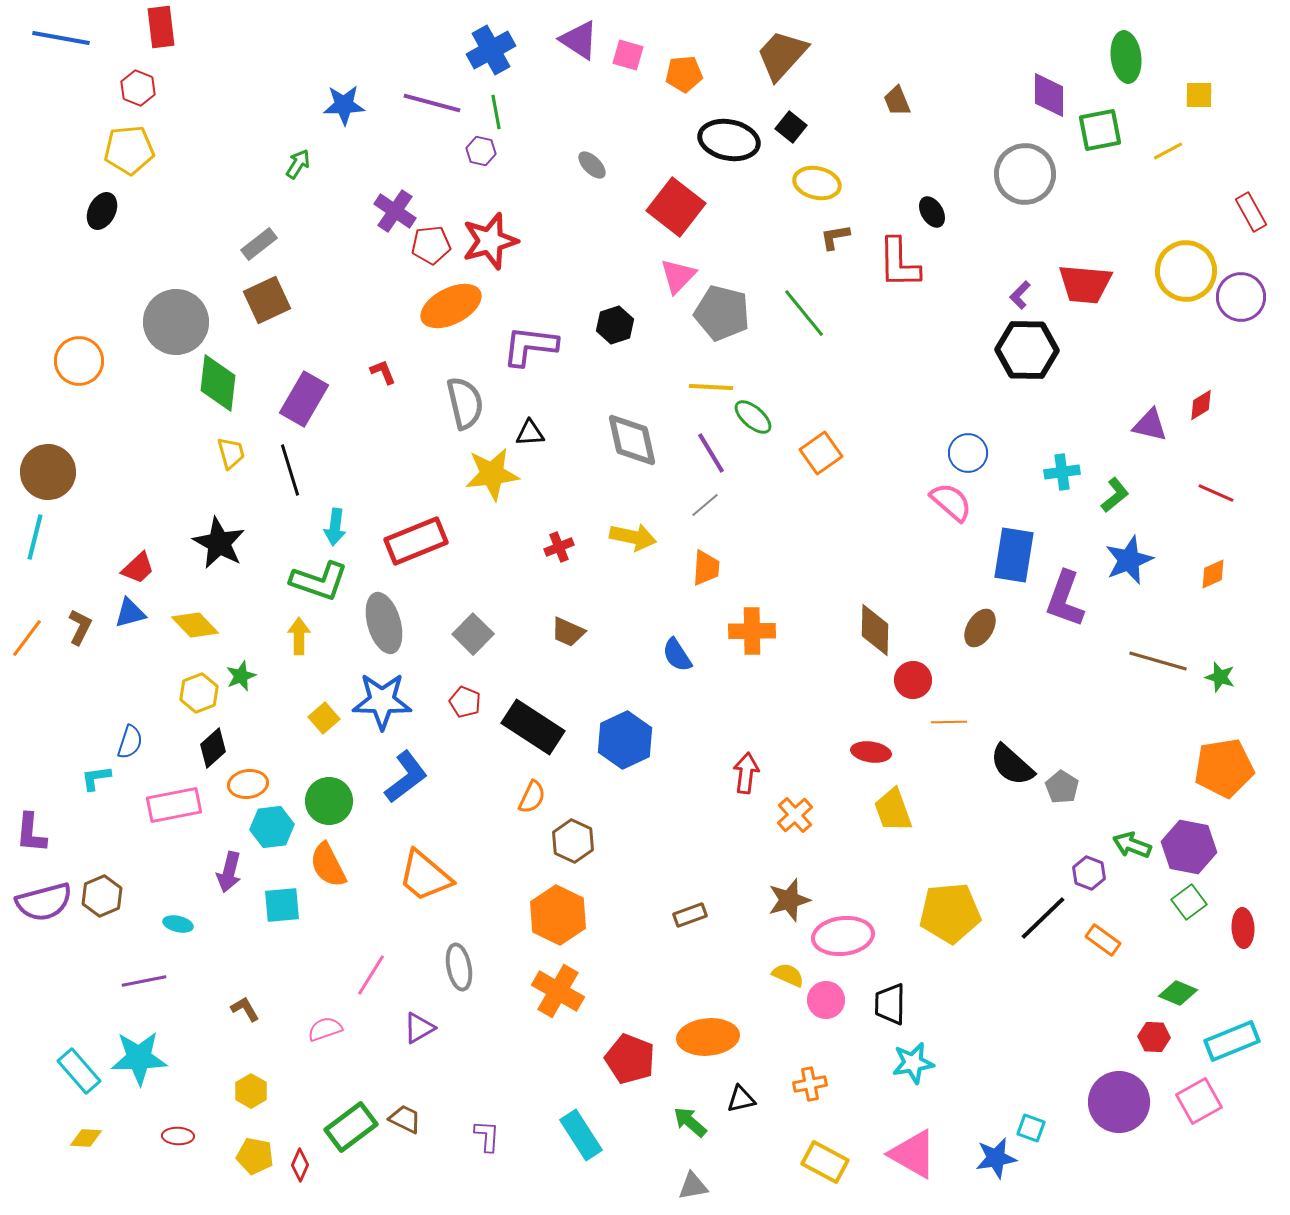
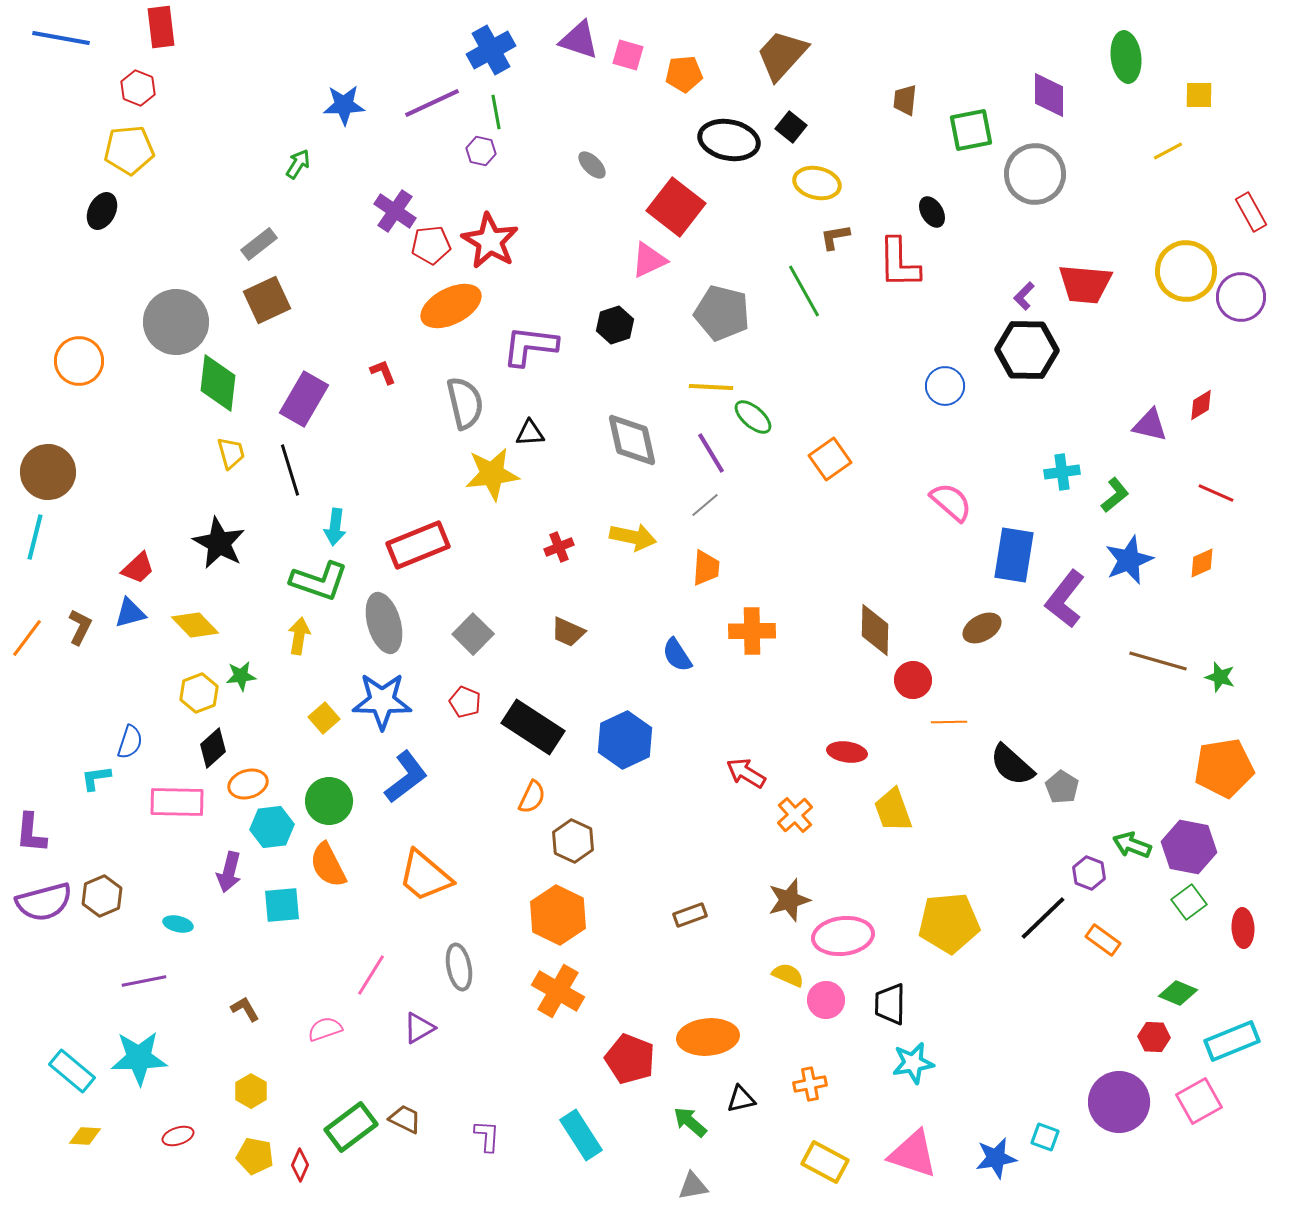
purple triangle at (579, 40): rotated 15 degrees counterclockwise
brown trapezoid at (897, 101): moved 8 px right, 1 px up; rotated 28 degrees clockwise
purple line at (432, 103): rotated 40 degrees counterclockwise
green square at (1100, 130): moved 129 px left
gray circle at (1025, 174): moved 10 px right
red star at (490, 241): rotated 26 degrees counterclockwise
pink triangle at (678, 276): moved 29 px left, 16 px up; rotated 21 degrees clockwise
purple L-shape at (1020, 295): moved 4 px right, 1 px down
green line at (804, 313): moved 22 px up; rotated 10 degrees clockwise
orange square at (821, 453): moved 9 px right, 6 px down
blue circle at (968, 453): moved 23 px left, 67 px up
red rectangle at (416, 541): moved 2 px right, 4 px down
orange diamond at (1213, 574): moved 11 px left, 11 px up
purple L-shape at (1065, 599): rotated 18 degrees clockwise
brown ellipse at (980, 628): moved 2 px right; rotated 30 degrees clockwise
yellow arrow at (299, 636): rotated 9 degrees clockwise
green star at (241, 676): rotated 16 degrees clockwise
red ellipse at (871, 752): moved 24 px left
red arrow at (746, 773): rotated 66 degrees counterclockwise
orange ellipse at (248, 784): rotated 9 degrees counterclockwise
pink rectangle at (174, 805): moved 3 px right, 3 px up; rotated 12 degrees clockwise
yellow pentagon at (950, 913): moved 1 px left, 10 px down
cyan rectangle at (79, 1071): moved 7 px left; rotated 9 degrees counterclockwise
cyan square at (1031, 1128): moved 14 px right, 9 px down
red ellipse at (178, 1136): rotated 20 degrees counterclockwise
yellow diamond at (86, 1138): moved 1 px left, 2 px up
pink triangle at (913, 1154): rotated 12 degrees counterclockwise
